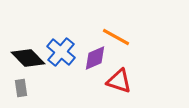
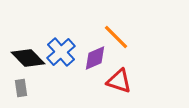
orange line: rotated 16 degrees clockwise
blue cross: rotated 8 degrees clockwise
